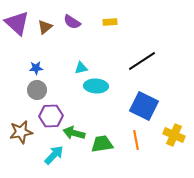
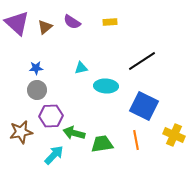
cyan ellipse: moved 10 px right
